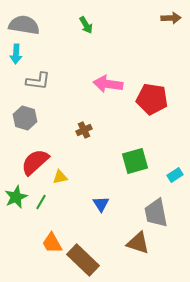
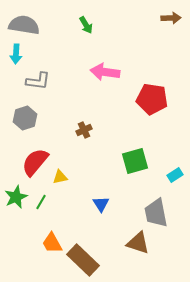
pink arrow: moved 3 px left, 12 px up
gray hexagon: rotated 25 degrees clockwise
red semicircle: rotated 8 degrees counterclockwise
